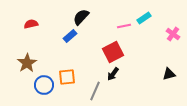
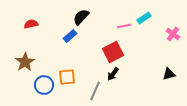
brown star: moved 2 px left, 1 px up
